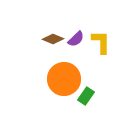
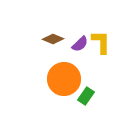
purple semicircle: moved 4 px right, 5 px down
